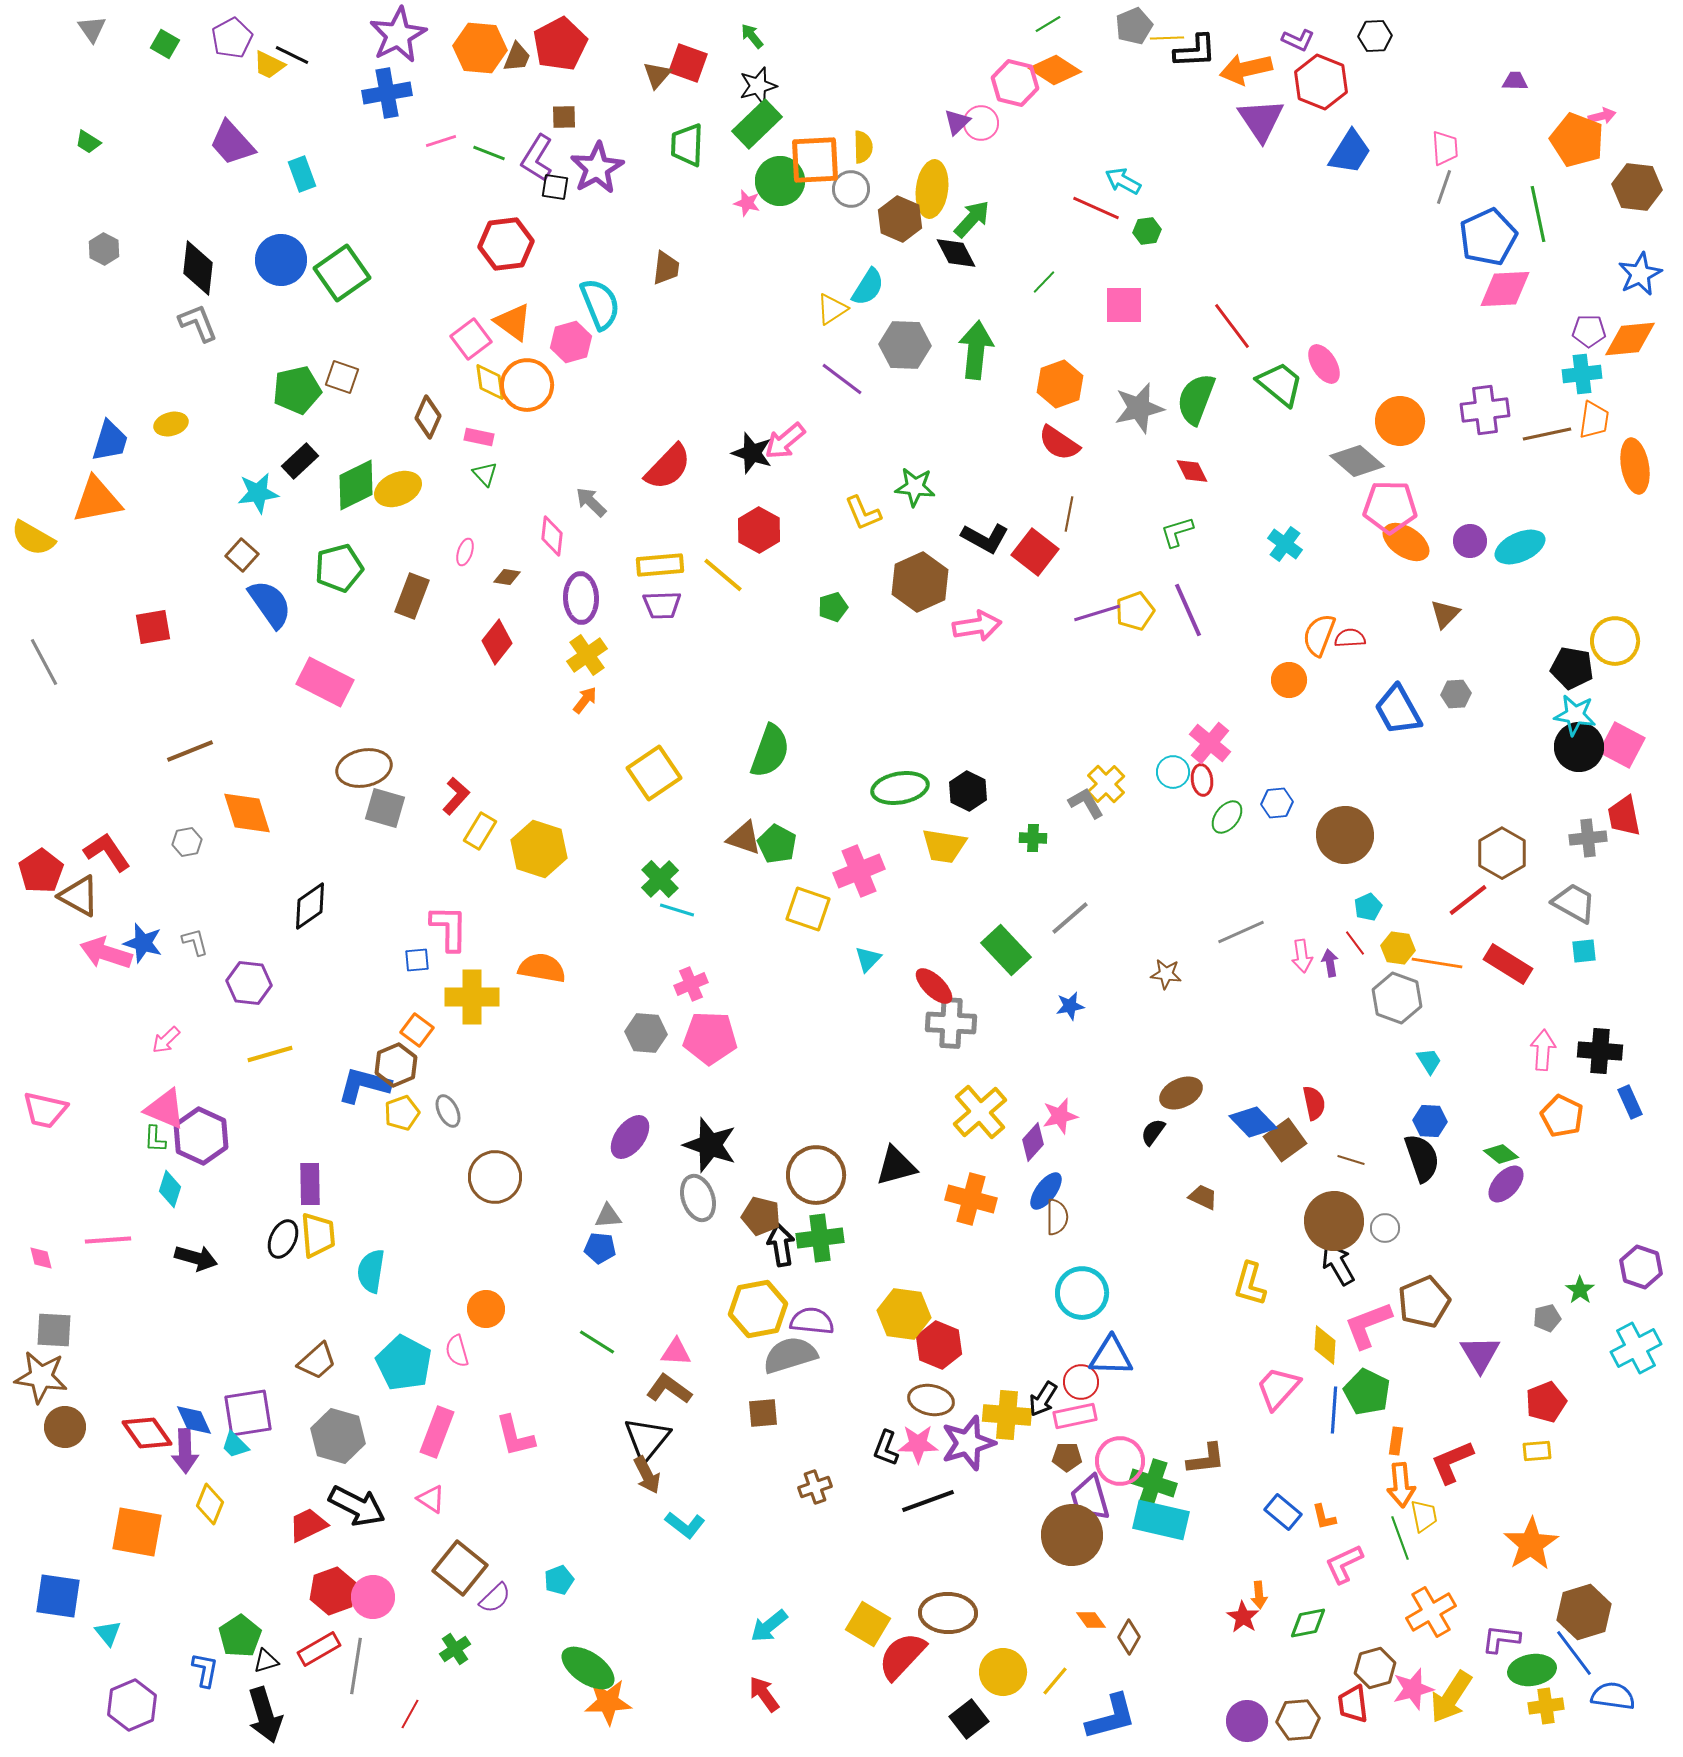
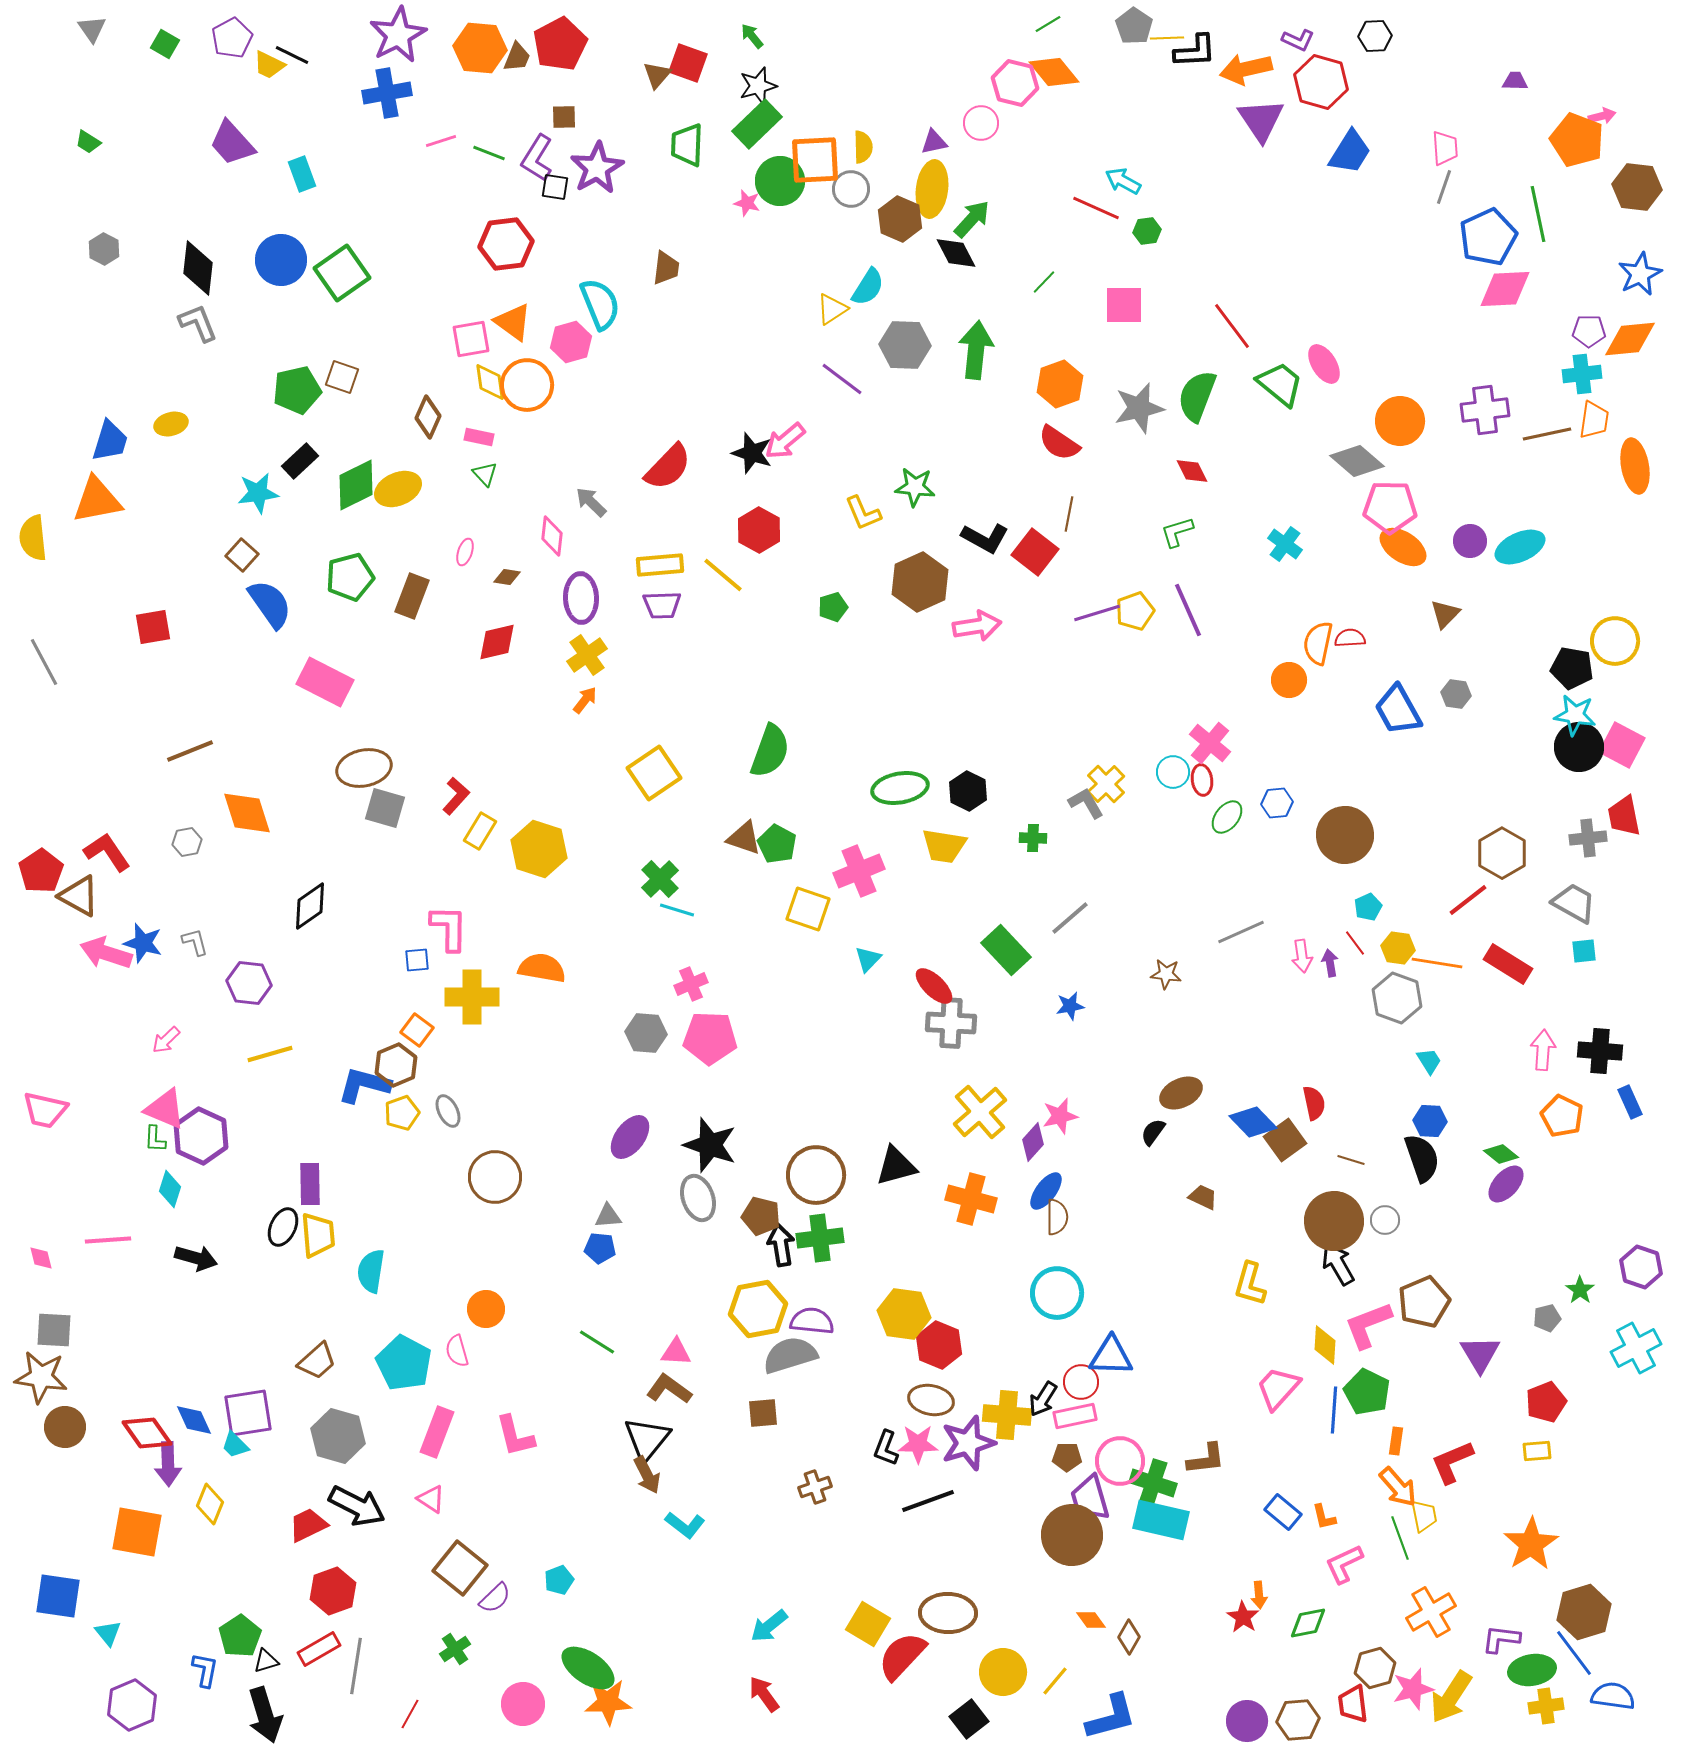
gray pentagon at (1134, 26): rotated 15 degrees counterclockwise
orange diamond at (1055, 70): moved 1 px left, 2 px down; rotated 18 degrees clockwise
red hexagon at (1321, 82): rotated 6 degrees counterclockwise
purple triangle at (957, 122): moved 23 px left, 20 px down; rotated 32 degrees clockwise
pink square at (471, 339): rotated 27 degrees clockwise
green semicircle at (1196, 399): moved 1 px right, 3 px up
yellow semicircle at (33, 538): rotated 54 degrees clockwise
orange ellipse at (1406, 542): moved 3 px left, 5 px down
green pentagon at (339, 568): moved 11 px right, 9 px down
orange semicircle at (1319, 635): moved 1 px left, 8 px down; rotated 9 degrees counterclockwise
red diamond at (497, 642): rotated 39 degrees clockwise
gray hexagon at (1456, 694): rotated 12 degrees clockwise
gray circle at (1385, 1228): moved 8 px up
black ellipse at (283, 1239): moved 12 px up
cyan circle at (1082, 1293): moved 25 px left
purple arrow at (185, 1451): moved 17 px left, 13 px down
orange arrow at (1401, 1485): moved 3 px left, 2 px down; rotated 36 degrees counterclockwise
pink circle at (373, 1597): moved 150 px right, 107 px down
